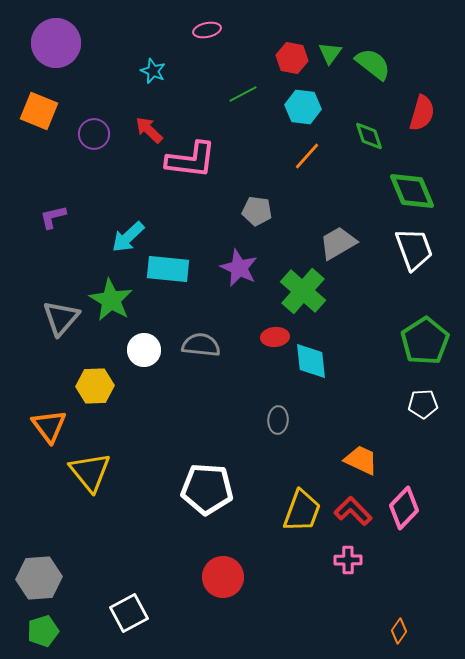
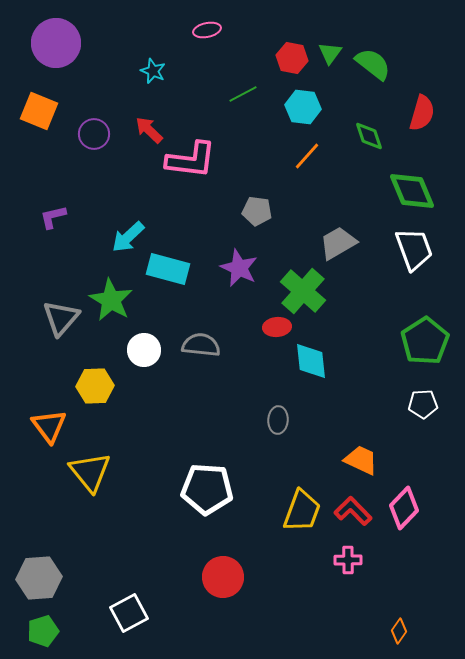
cyan rectangle at (168, 269): rotated 9 degrees clockwise
red ellipse at (275, 337): moved 2 px right, 10 px up
